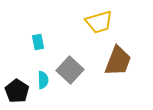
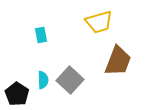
cyan rectangle: moved 3 px right, 7 px up
gray square: moved 10 px down
black pentagon: moved 3 px down
